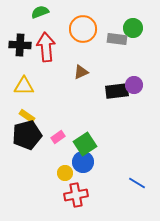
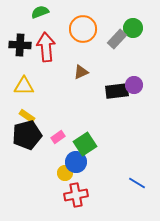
gray rectangle: rotated 54 degrees counterclockwise
blue circle: moved 7 px left
